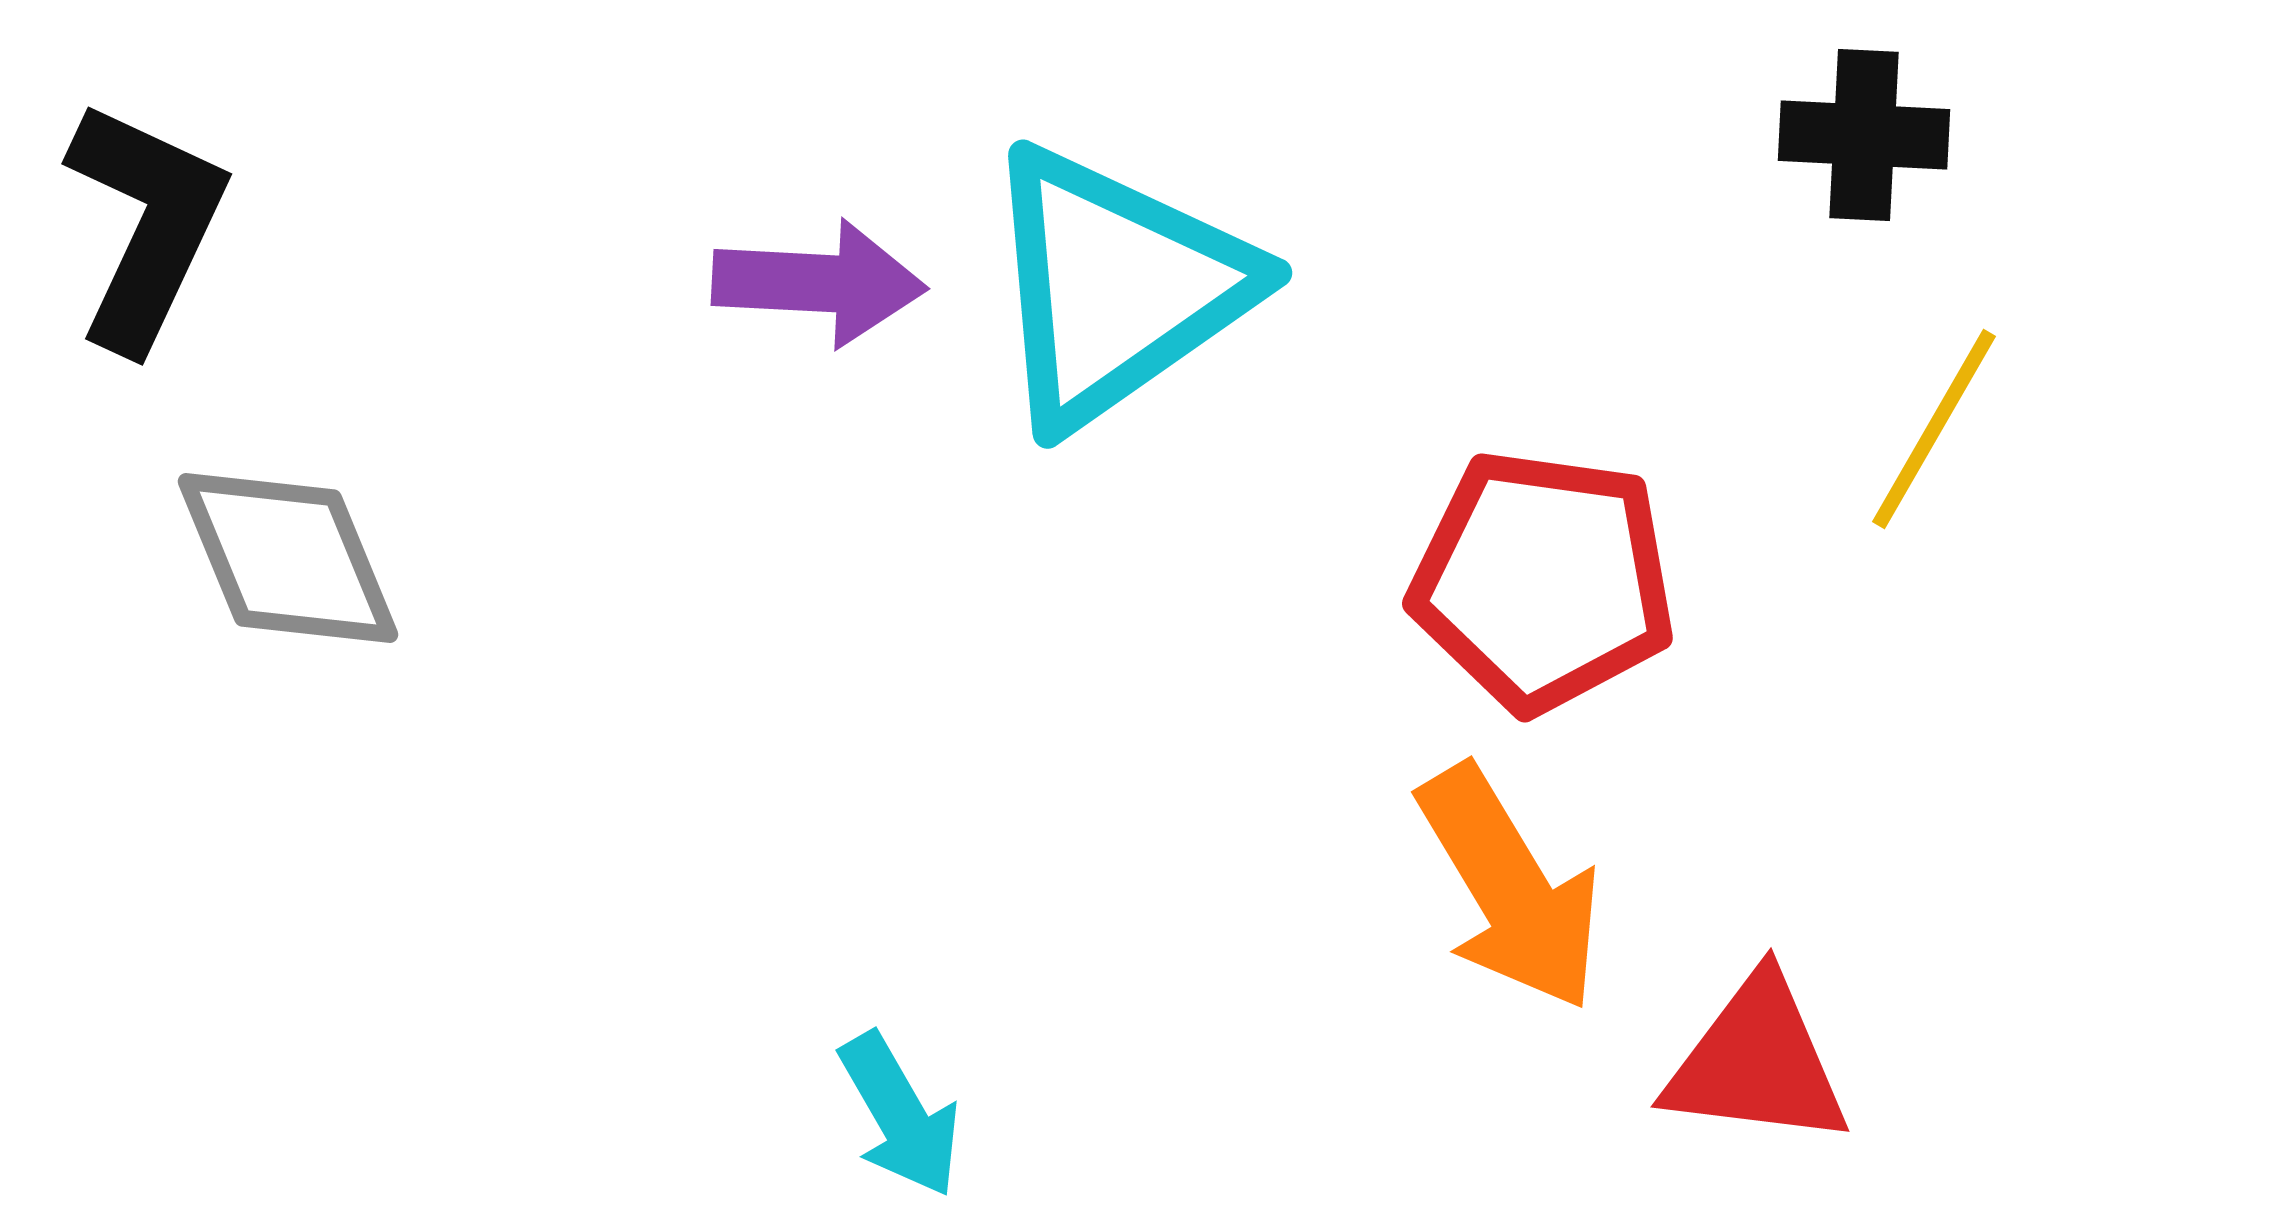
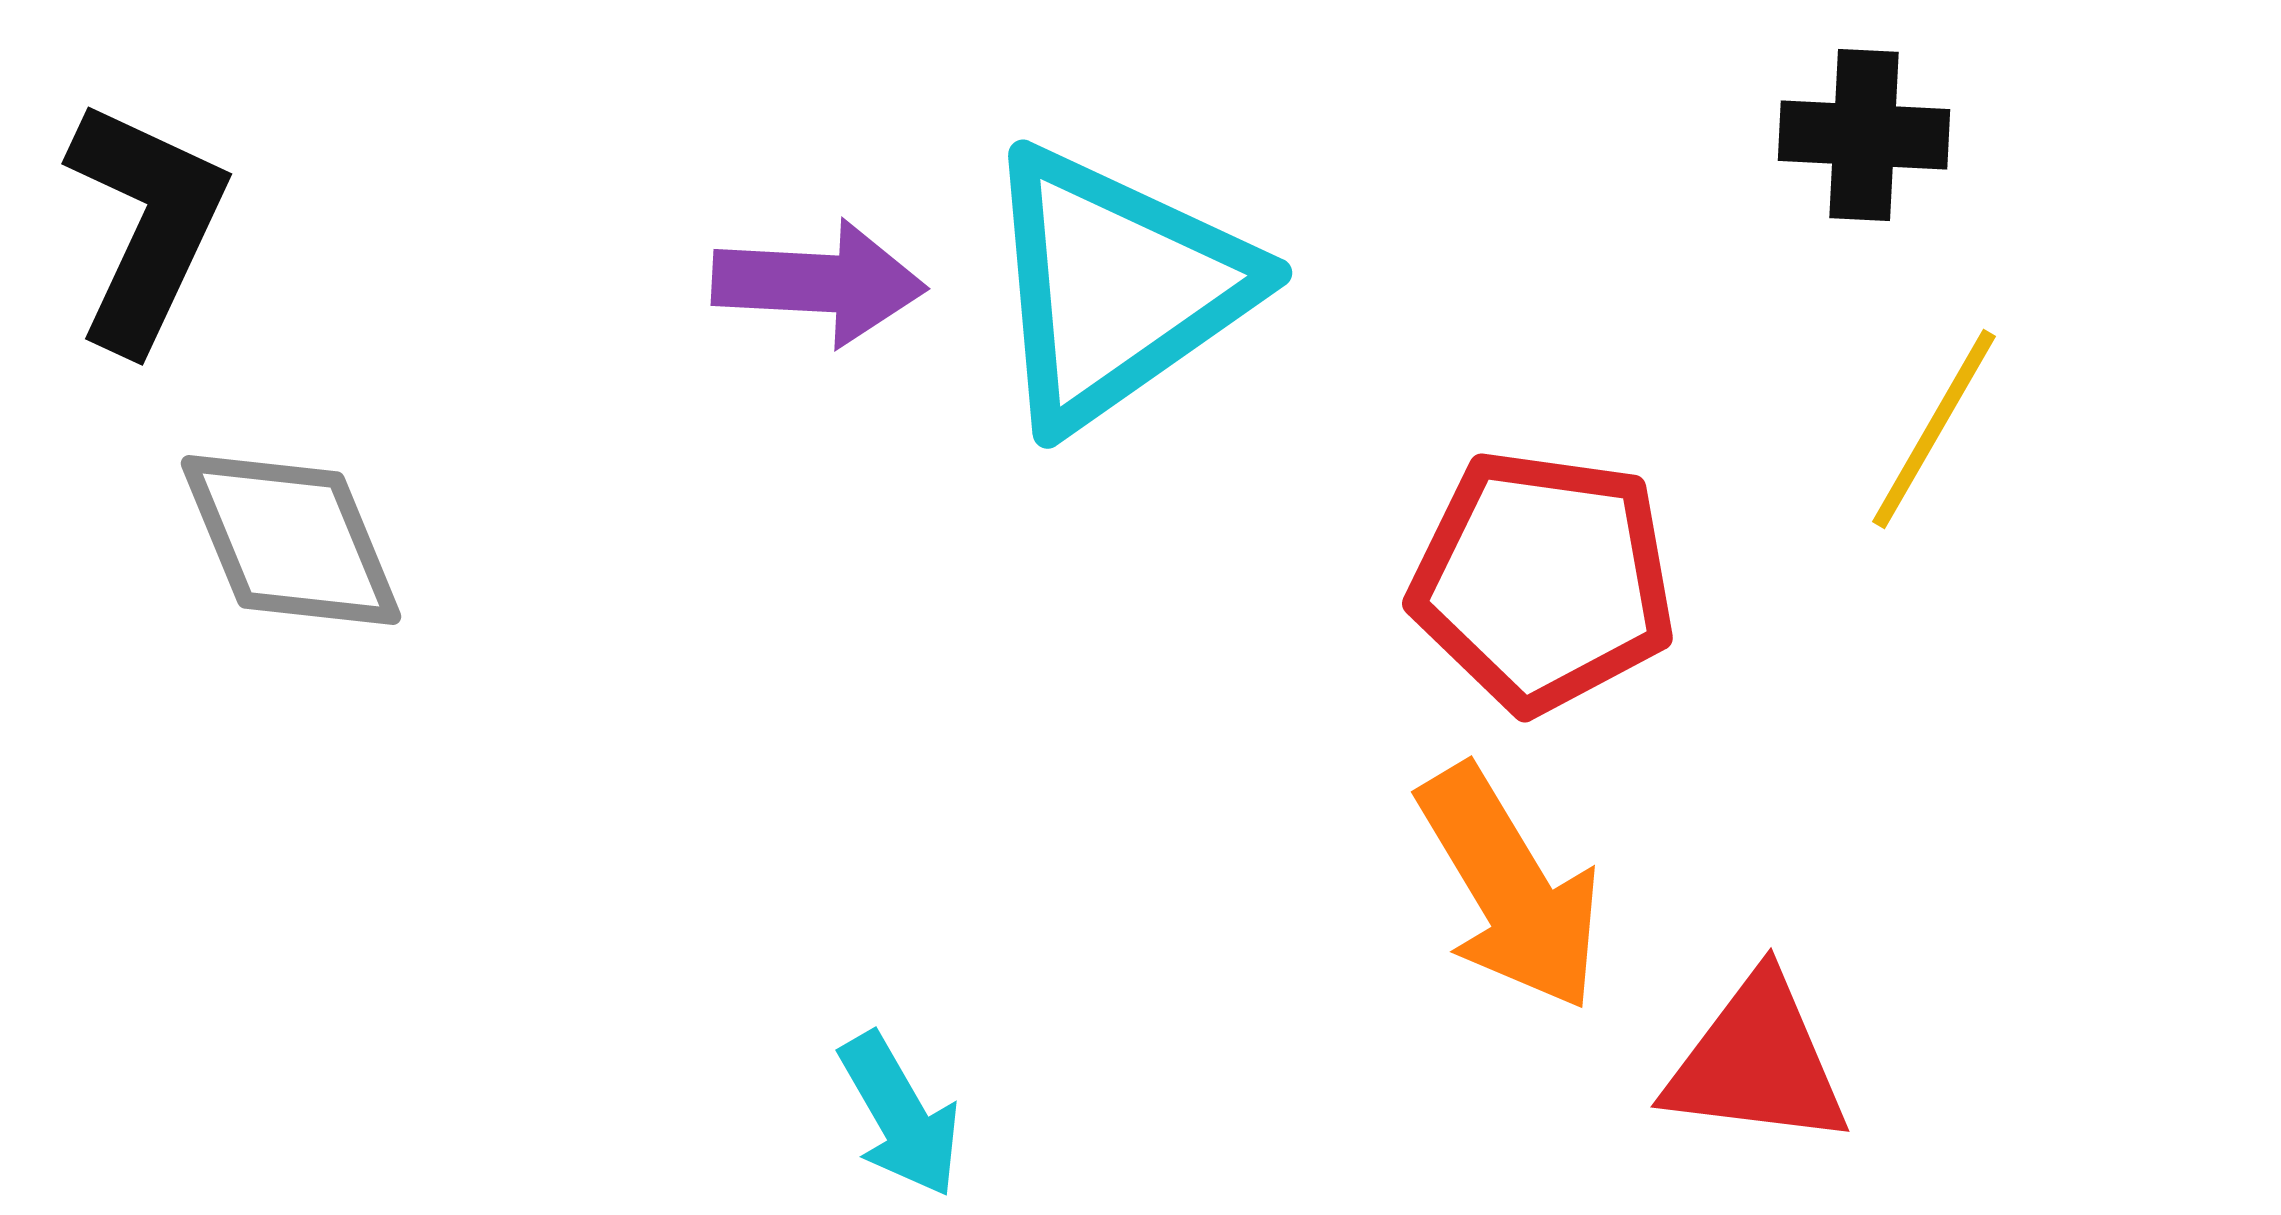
gray diamond: moved 3 px right, 18 px up
